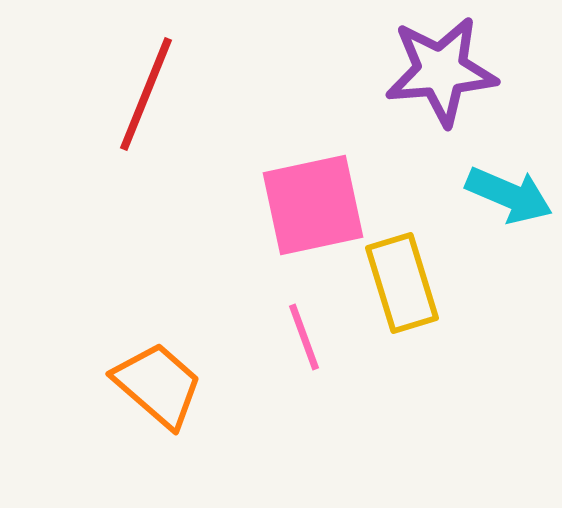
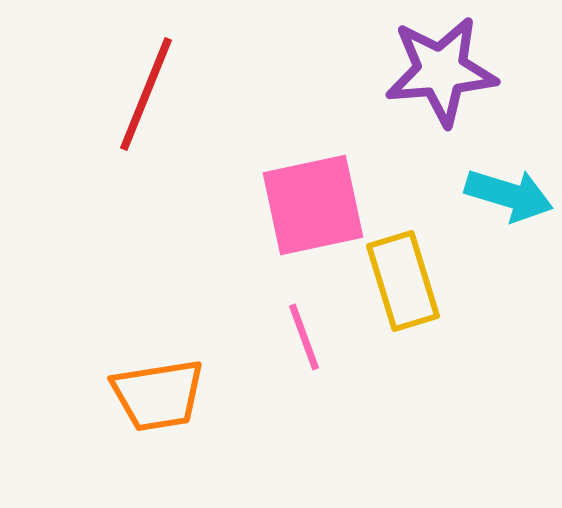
cyan arrow: rotated 6 degrees counterclockwise
yellow rectangle: moved 1 px right, 2 px up
orange trapezoid: moved 10 px down; rotated 130 degrees clockwise
